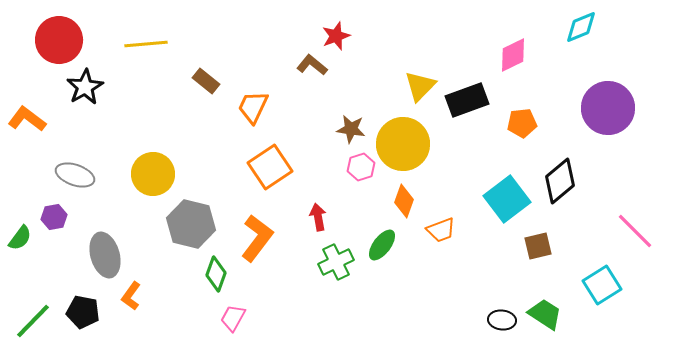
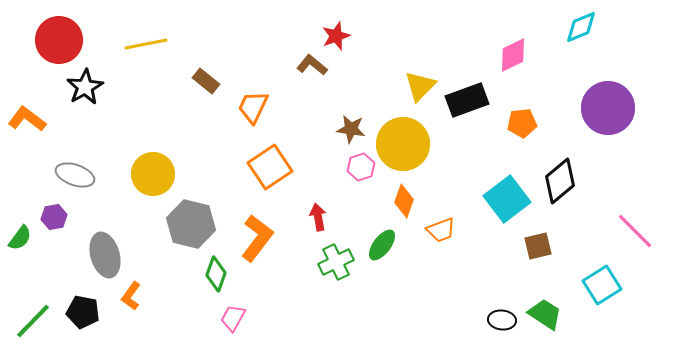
yellow line at (146, 44): rotated 6 degrees counterclockwise
